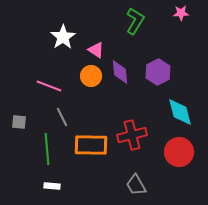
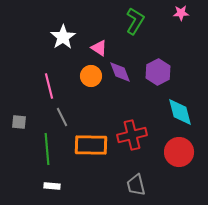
pink triangle: moved 3 px right, 2 px up
purple diamond: rotated 15 degrees counterclockwise
pink line: rotated 55 degrees clockwise
gray trapezoid: rotated 15 degrees clockwise
